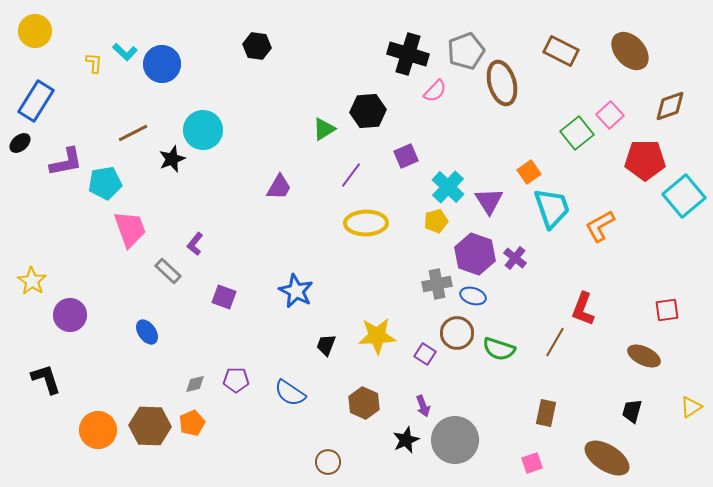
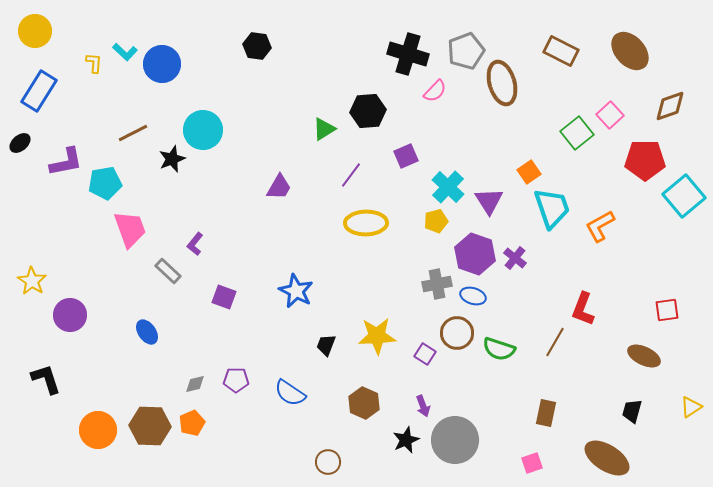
blue rectangle at (36, 101): moved 3 px right, 10 px up
